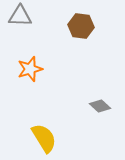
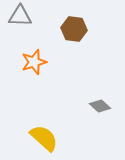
brown hexagon: moved 7 px left, 3 px down
orange star: moved 4 px right, 7 px up
yellow semicircle: rotated 16 degrees counterclockwise
